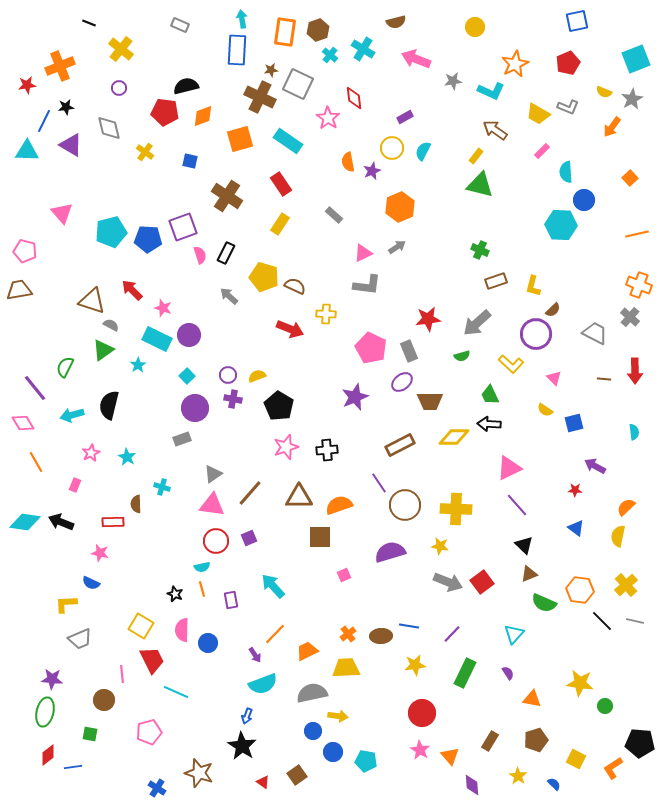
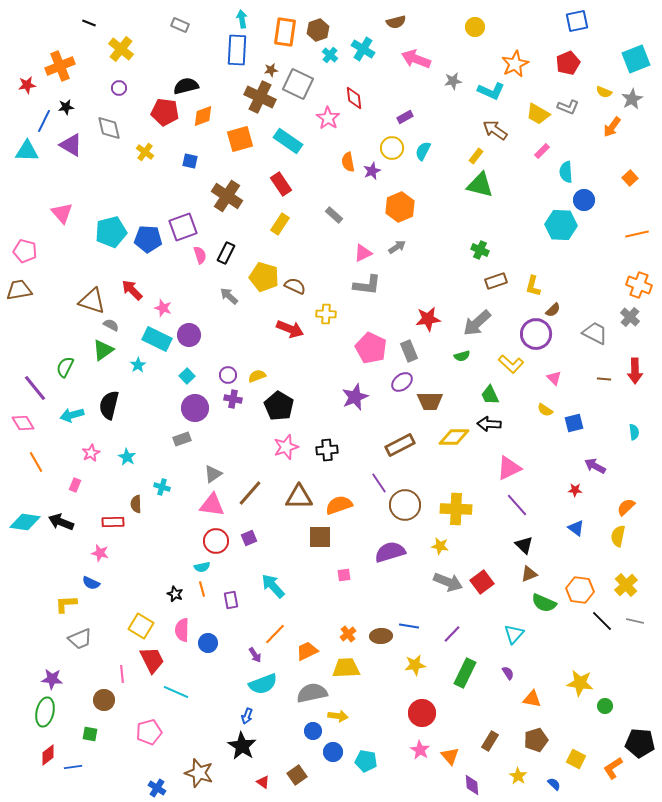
pink square at (344, 575): rotated 16 degrees clockwise
